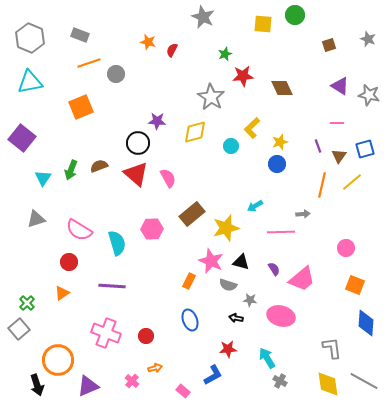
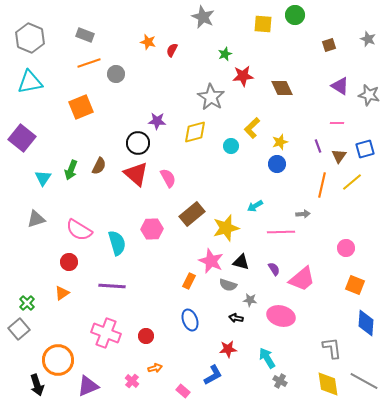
gray rectangle at (80, 35): moved 5 px right
brown semicircle at (99, 166): rotated 138 degrees clockwise
